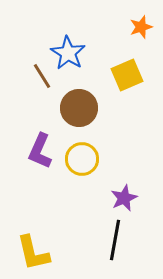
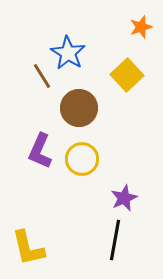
yellow square: rotated 20 degrees counterclockwise
yellow L-shape: moved 5 px left, 5 px up
